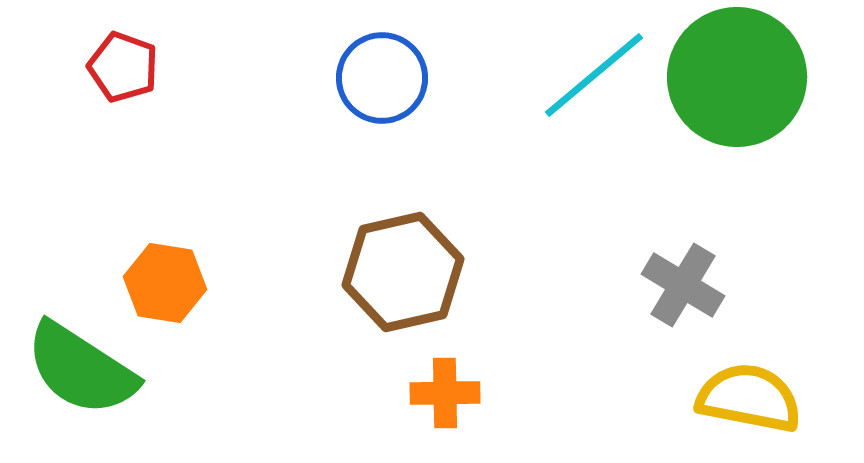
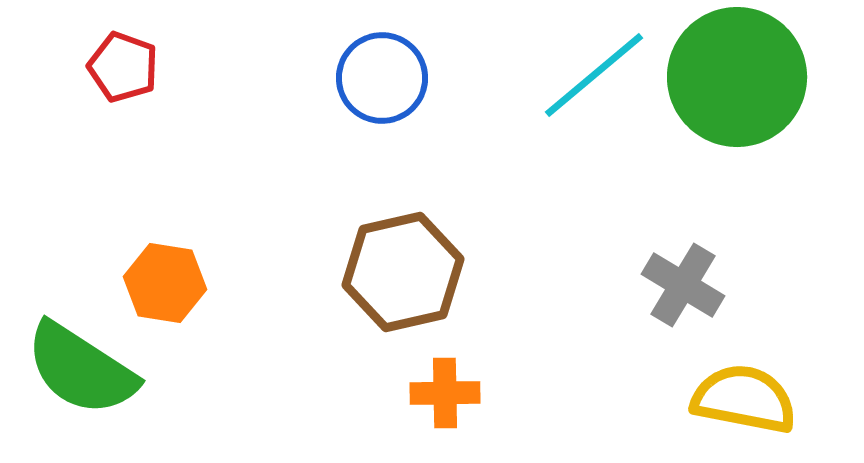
yellow semicircle: moved 5 px left, 1 px down
